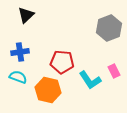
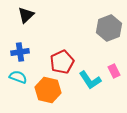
red pentagon: rotated 30 degrees counterclockwise
